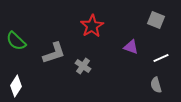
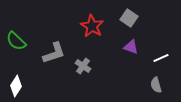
gray square: moved 27 px left, 2 px up; rotated 12 degrees clockwise
red star: rotated 10 degrees counterclockwise
